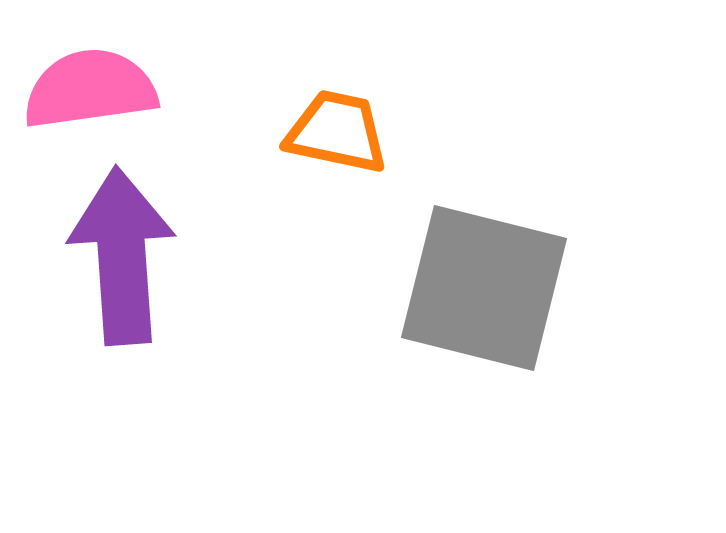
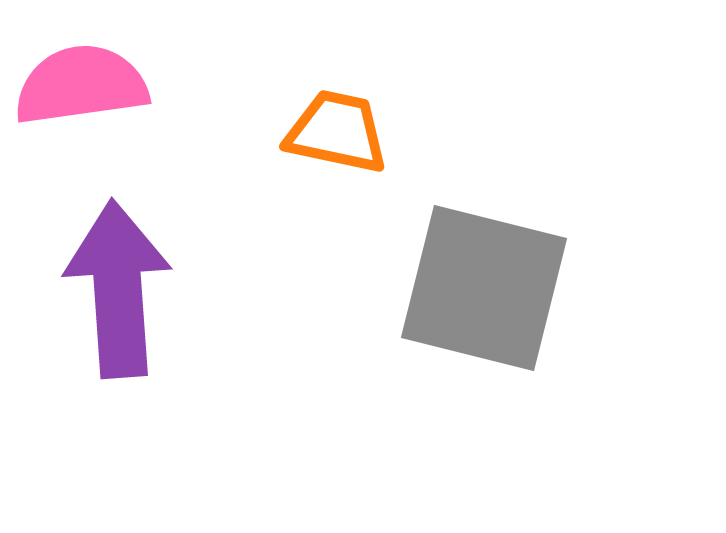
pink semicircle: moved 9 px left, 4 px up
purple arrow: moved 4 px left, 33 px down
